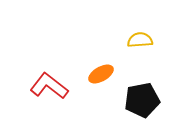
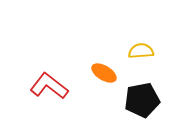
yellow semicircle: moved 1 px right, 11 px down
orange ellipse: moved 3 px right, 1 px up; rotated 60 degrees clockwise
